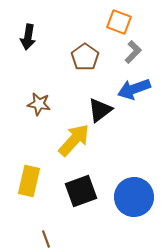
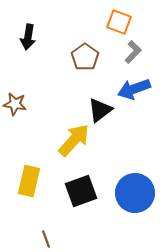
brown star: moved 24 px left
blue circle: moved 1 px right, 4 px up
